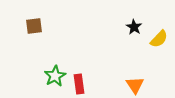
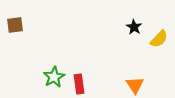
brown square: moved 19 px left, 1 px up
green star: moved 1 px left, 1 px down
